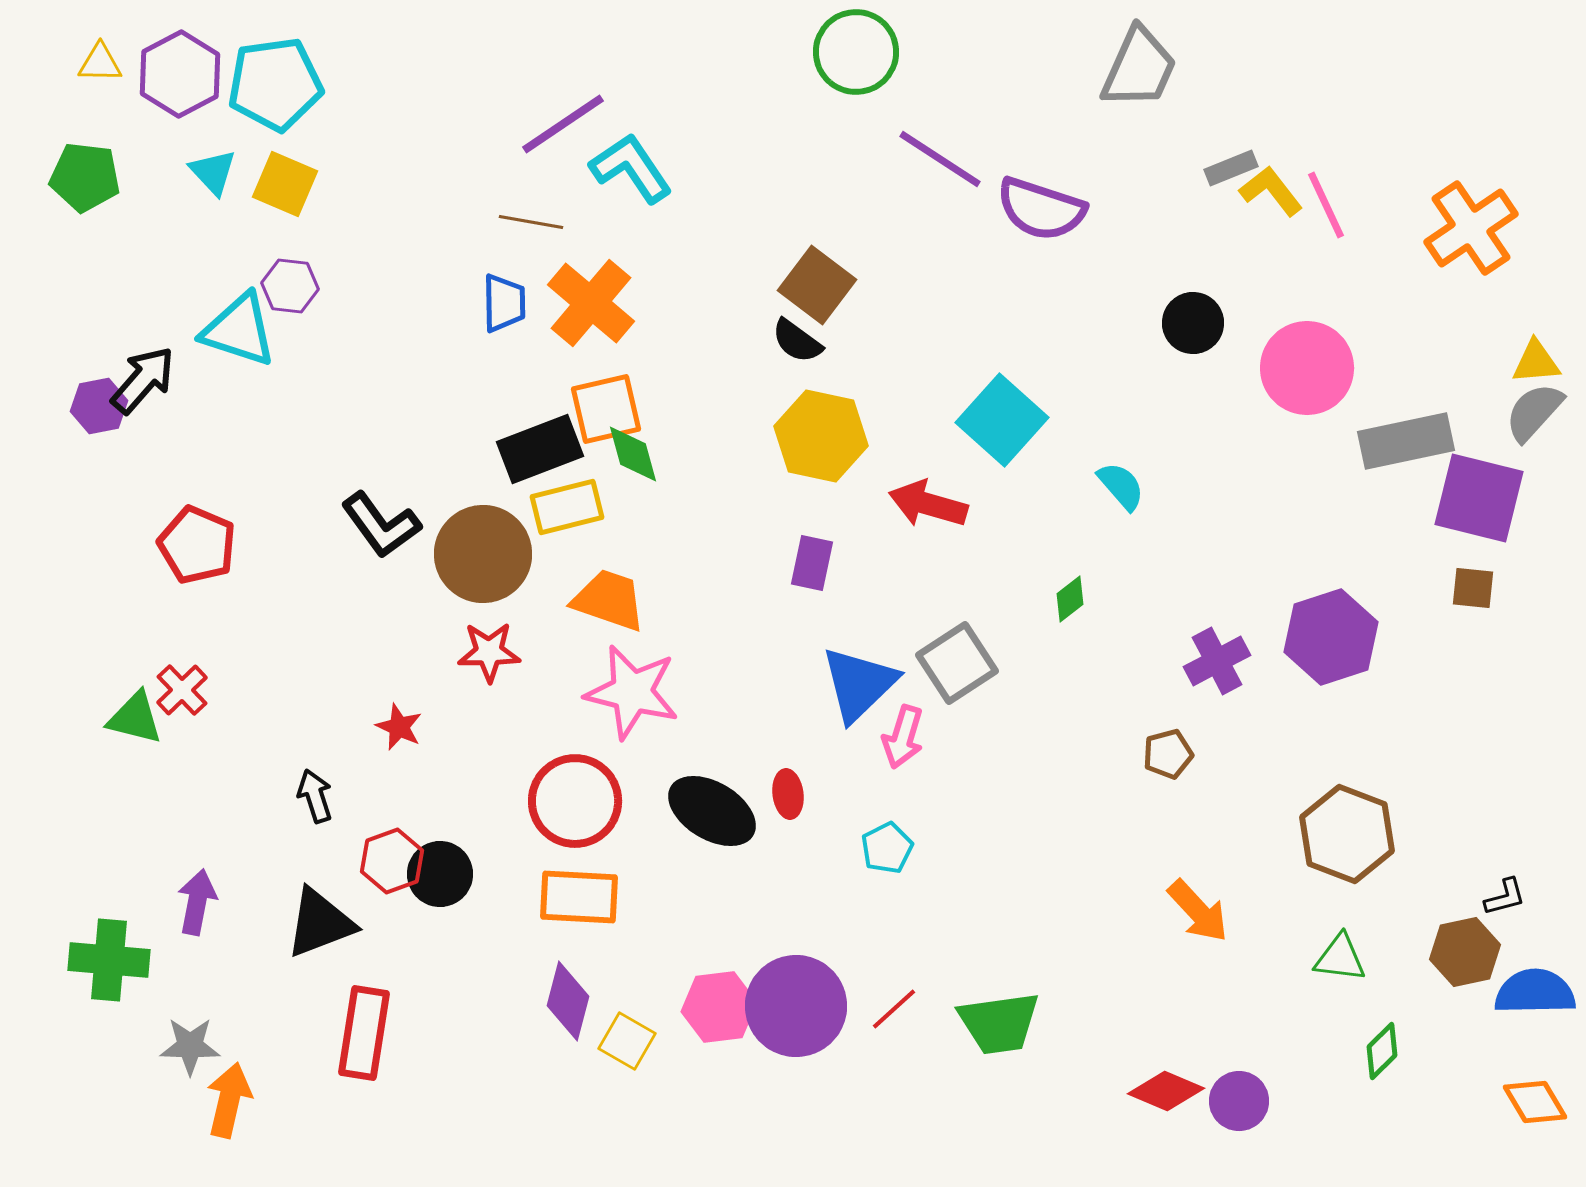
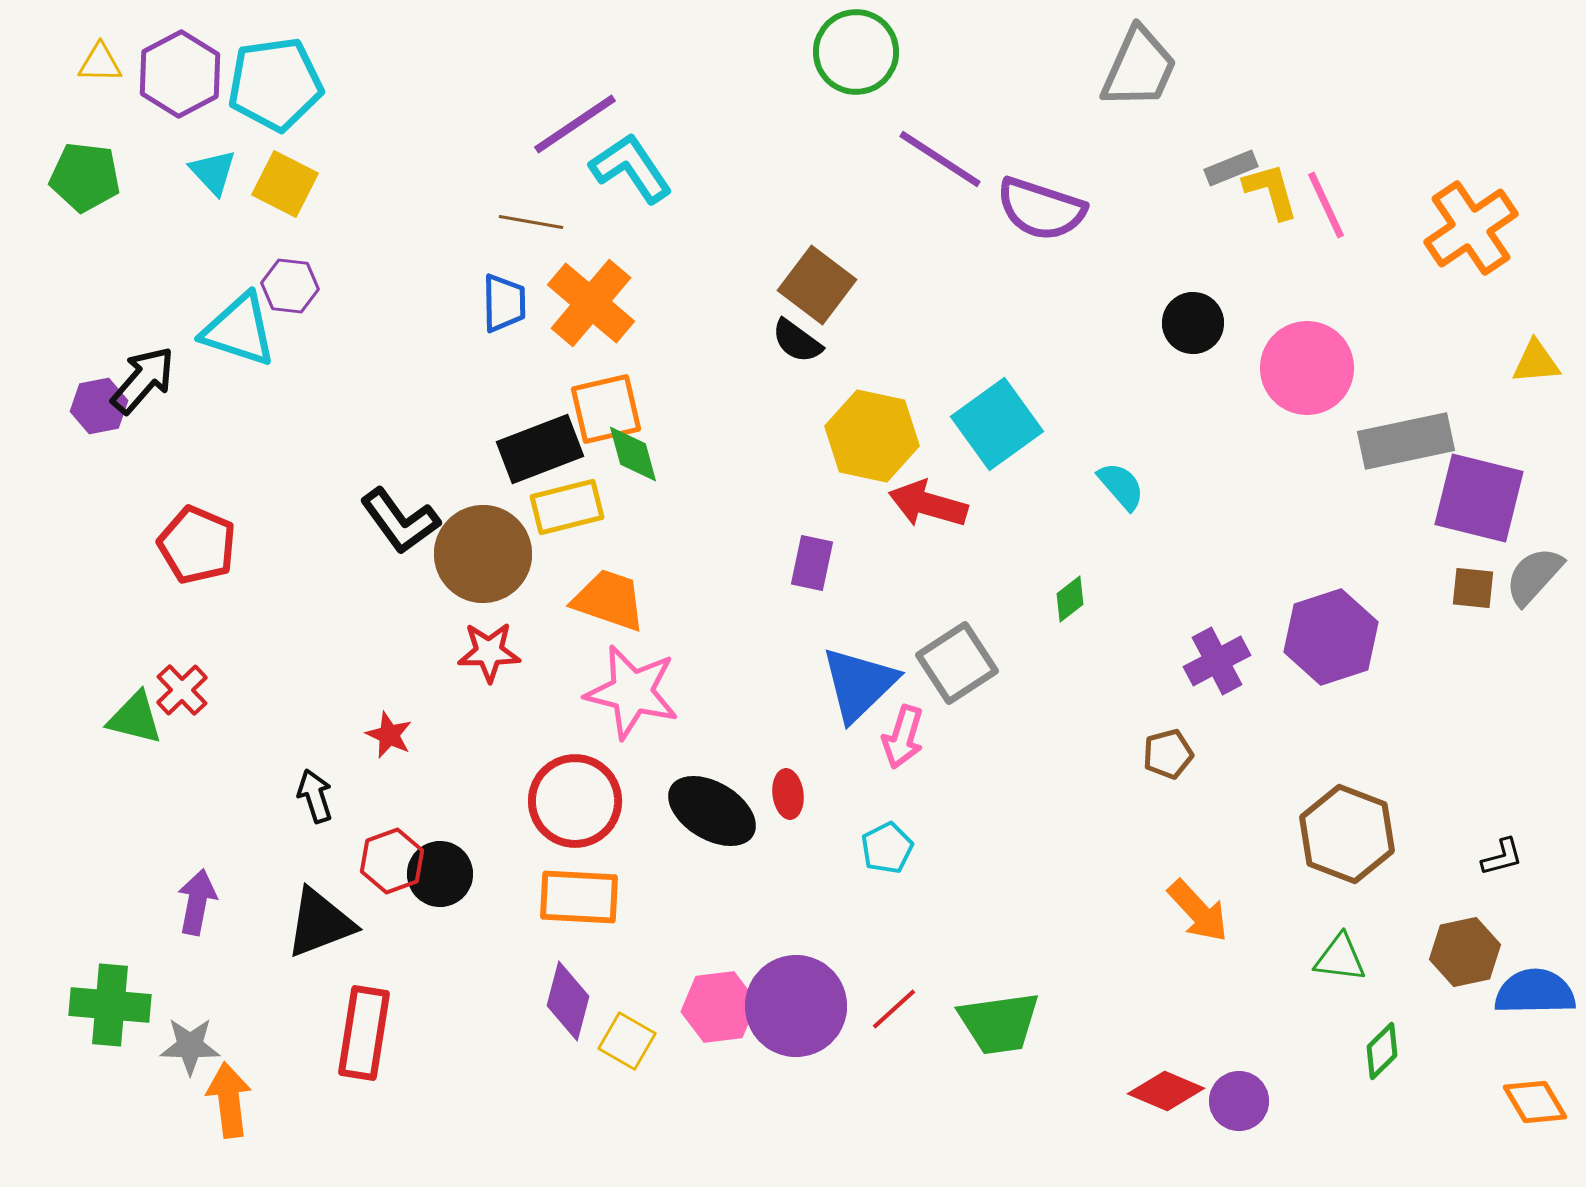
purple line at (563, 124): moved 12 px right
yellow square at (285, 184): rotated 4 degrees clockwise
yellow L-shape at (1271, 191): rotated 22 degrees clockwise
gray semicircle at (1534, 412): moved 164 px down
cyan square at (1002, 420): moved 5 px left, 4 px down; rotated 12 degrees clockwise
yellow hexagon at (821, 436): moved 51 px right
black L-shape at (381, 525): moved 19 px right, 4 px up
red star at (399, 727): moved 10 px left, 8 px down
black L-shape at (1505, 897): moved 3 px left, 40 px up
green cross at (109, 960): moved 1 px right, 45 px down
orange arrow at (229, 1100): rotated 20 degrees counterclockwise
